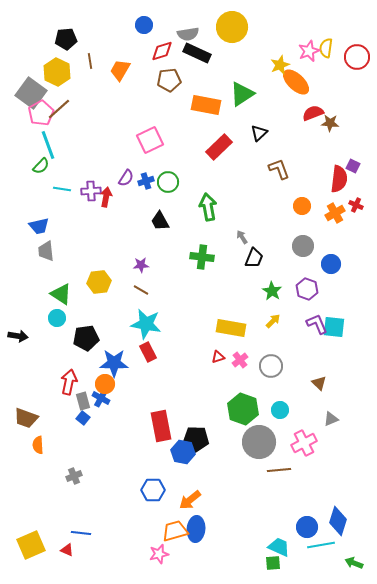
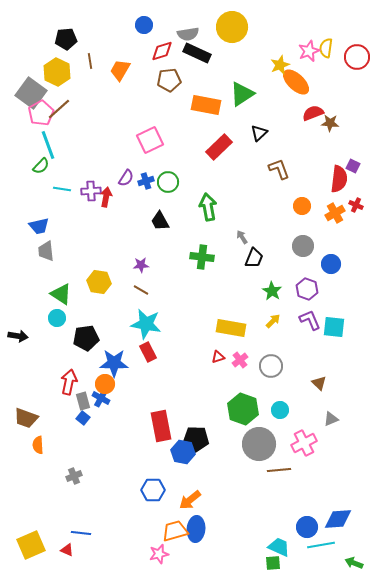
yellow hexagon at (99, 282): rotated 15 degrees clockwise
purple L-shape at (317, 324): moved 7 px left, 4 px up
gray circle at (259, 442): moved 2 px down
blue diamond at (338, 521): moved 2 px up; rotated 68 degrees clockwise
